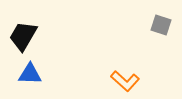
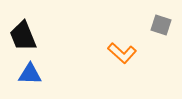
black trapezoid: rotated 52 degrees counterclockwise
orange L-shape: moved 3 px left, 28 px up
